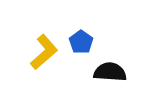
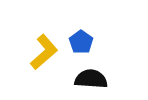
black semicircle: moved 19 px left, 7 px down
